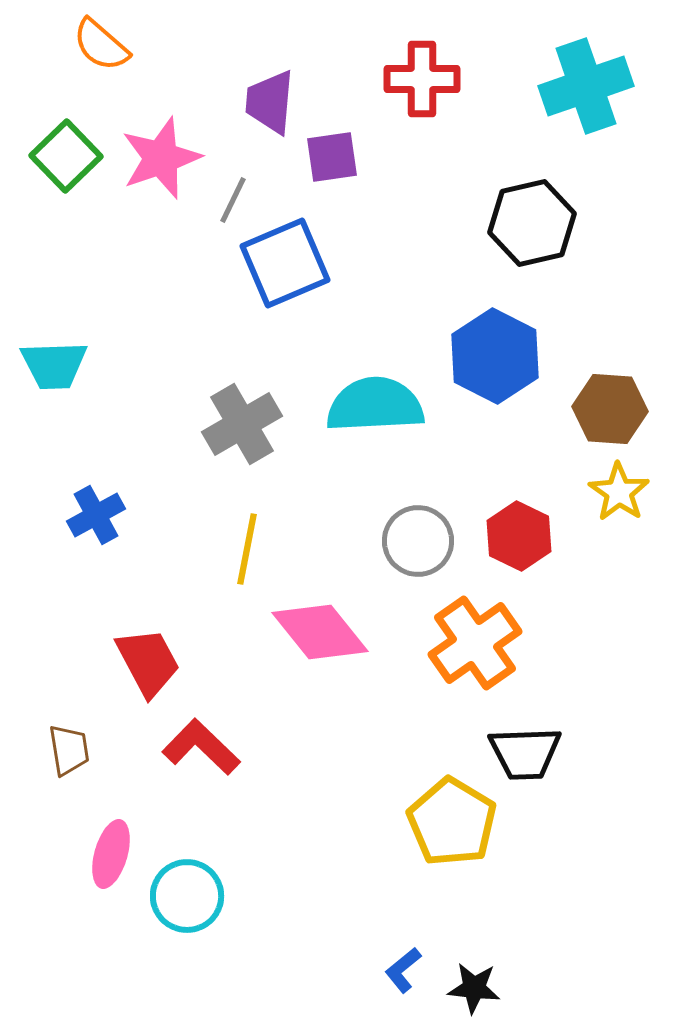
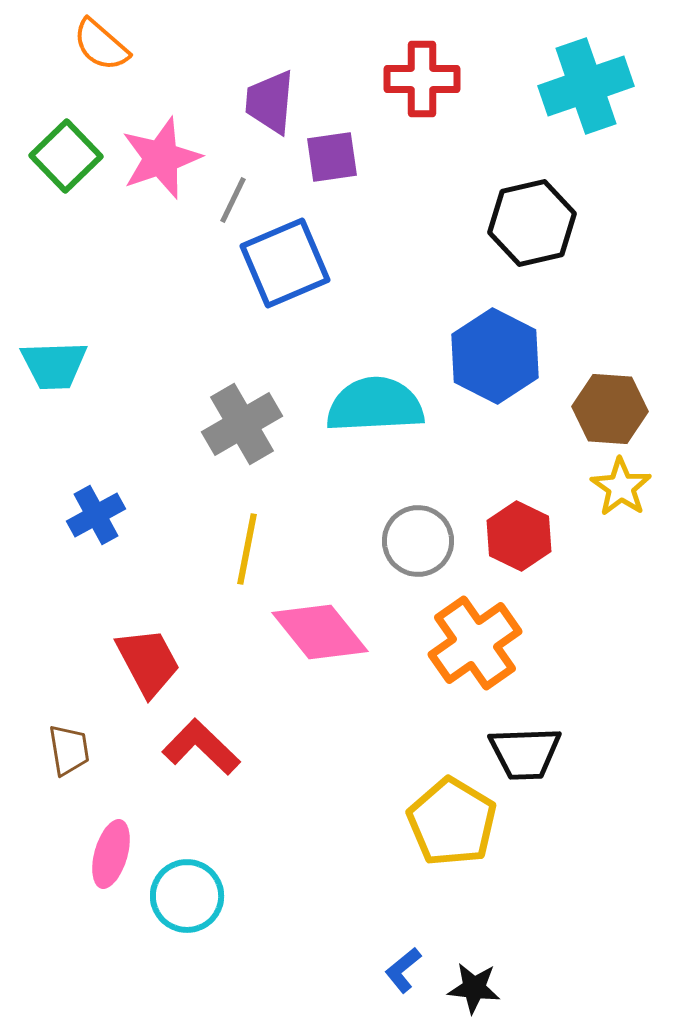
yellow star: moved 2 px right, 5 px up
